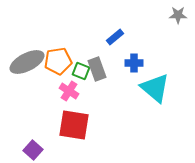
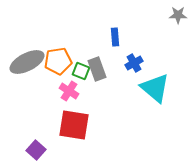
blue rectangle: rotated 54 degrees counterclockwise
blue cross: rotated 30 degrees counterclockwise
purple square: moved 3 px right
